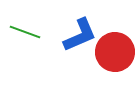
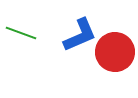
green line: moved 4 px left, 1 px down
